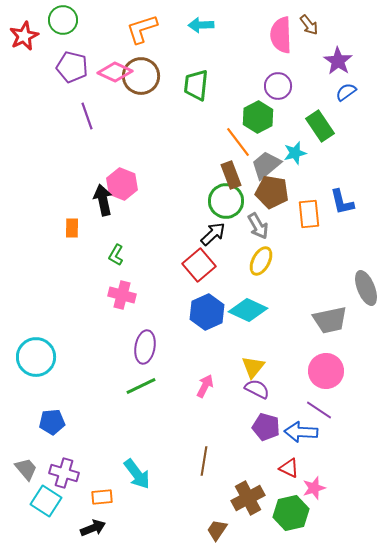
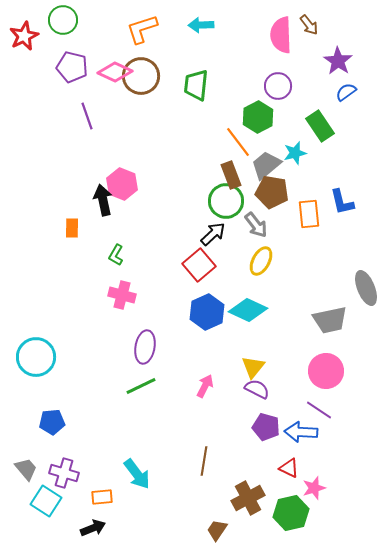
gray arrow at (258, 226): moved 2 px left, 1 px up; rotated 8 degrees counterclockwise
